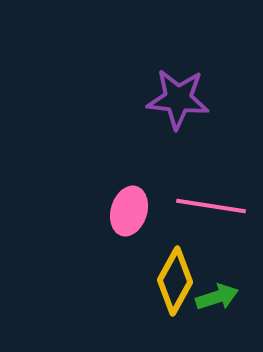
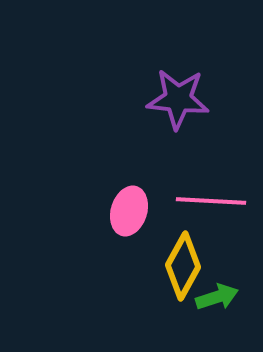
pink line: moved 5 px up; rotated 6 degrees counterclockwise
yellow diamond: moved 8 px right, 15 px up
